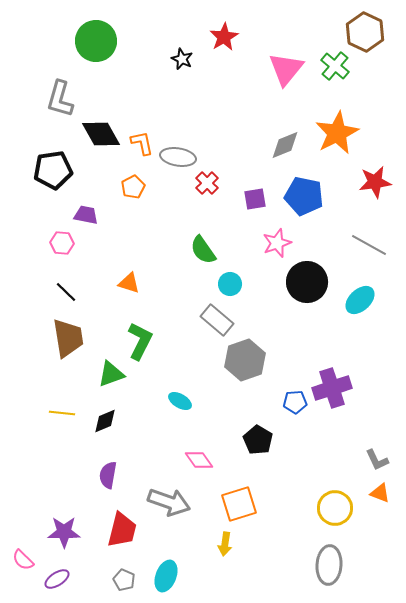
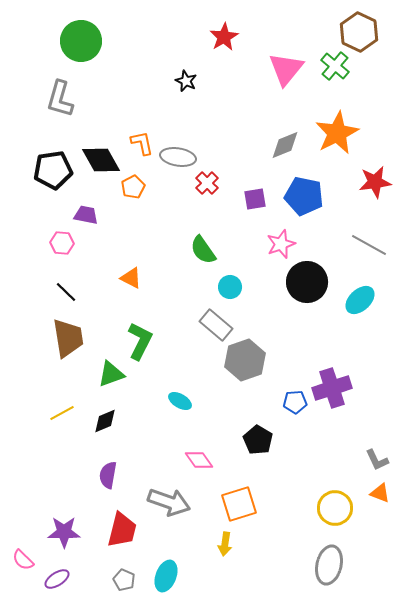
brown hexagon at (365, 32): moved 6 px left
green circle at (96, 41): moved 15 px left
black star at (182, 59): moved 4 px right, 22 px down
black diamond at (101, 134): moved 26 px down
pink star at (277, 243): moved 4 px right, 1 px down
orange triangle at (129, 283): moved 2 px right, 5 px up; rotated 10 degrees clockwise
cyan circle at (230, 284): moved 3 px down
gray rectangle at (217, 320): moved 1 px left, 5 px down
yellow line at (62, 413): rotated 35 degrees counterclockwise
gray ellipse at (329, 565): rotated 9 degrees clockwise
